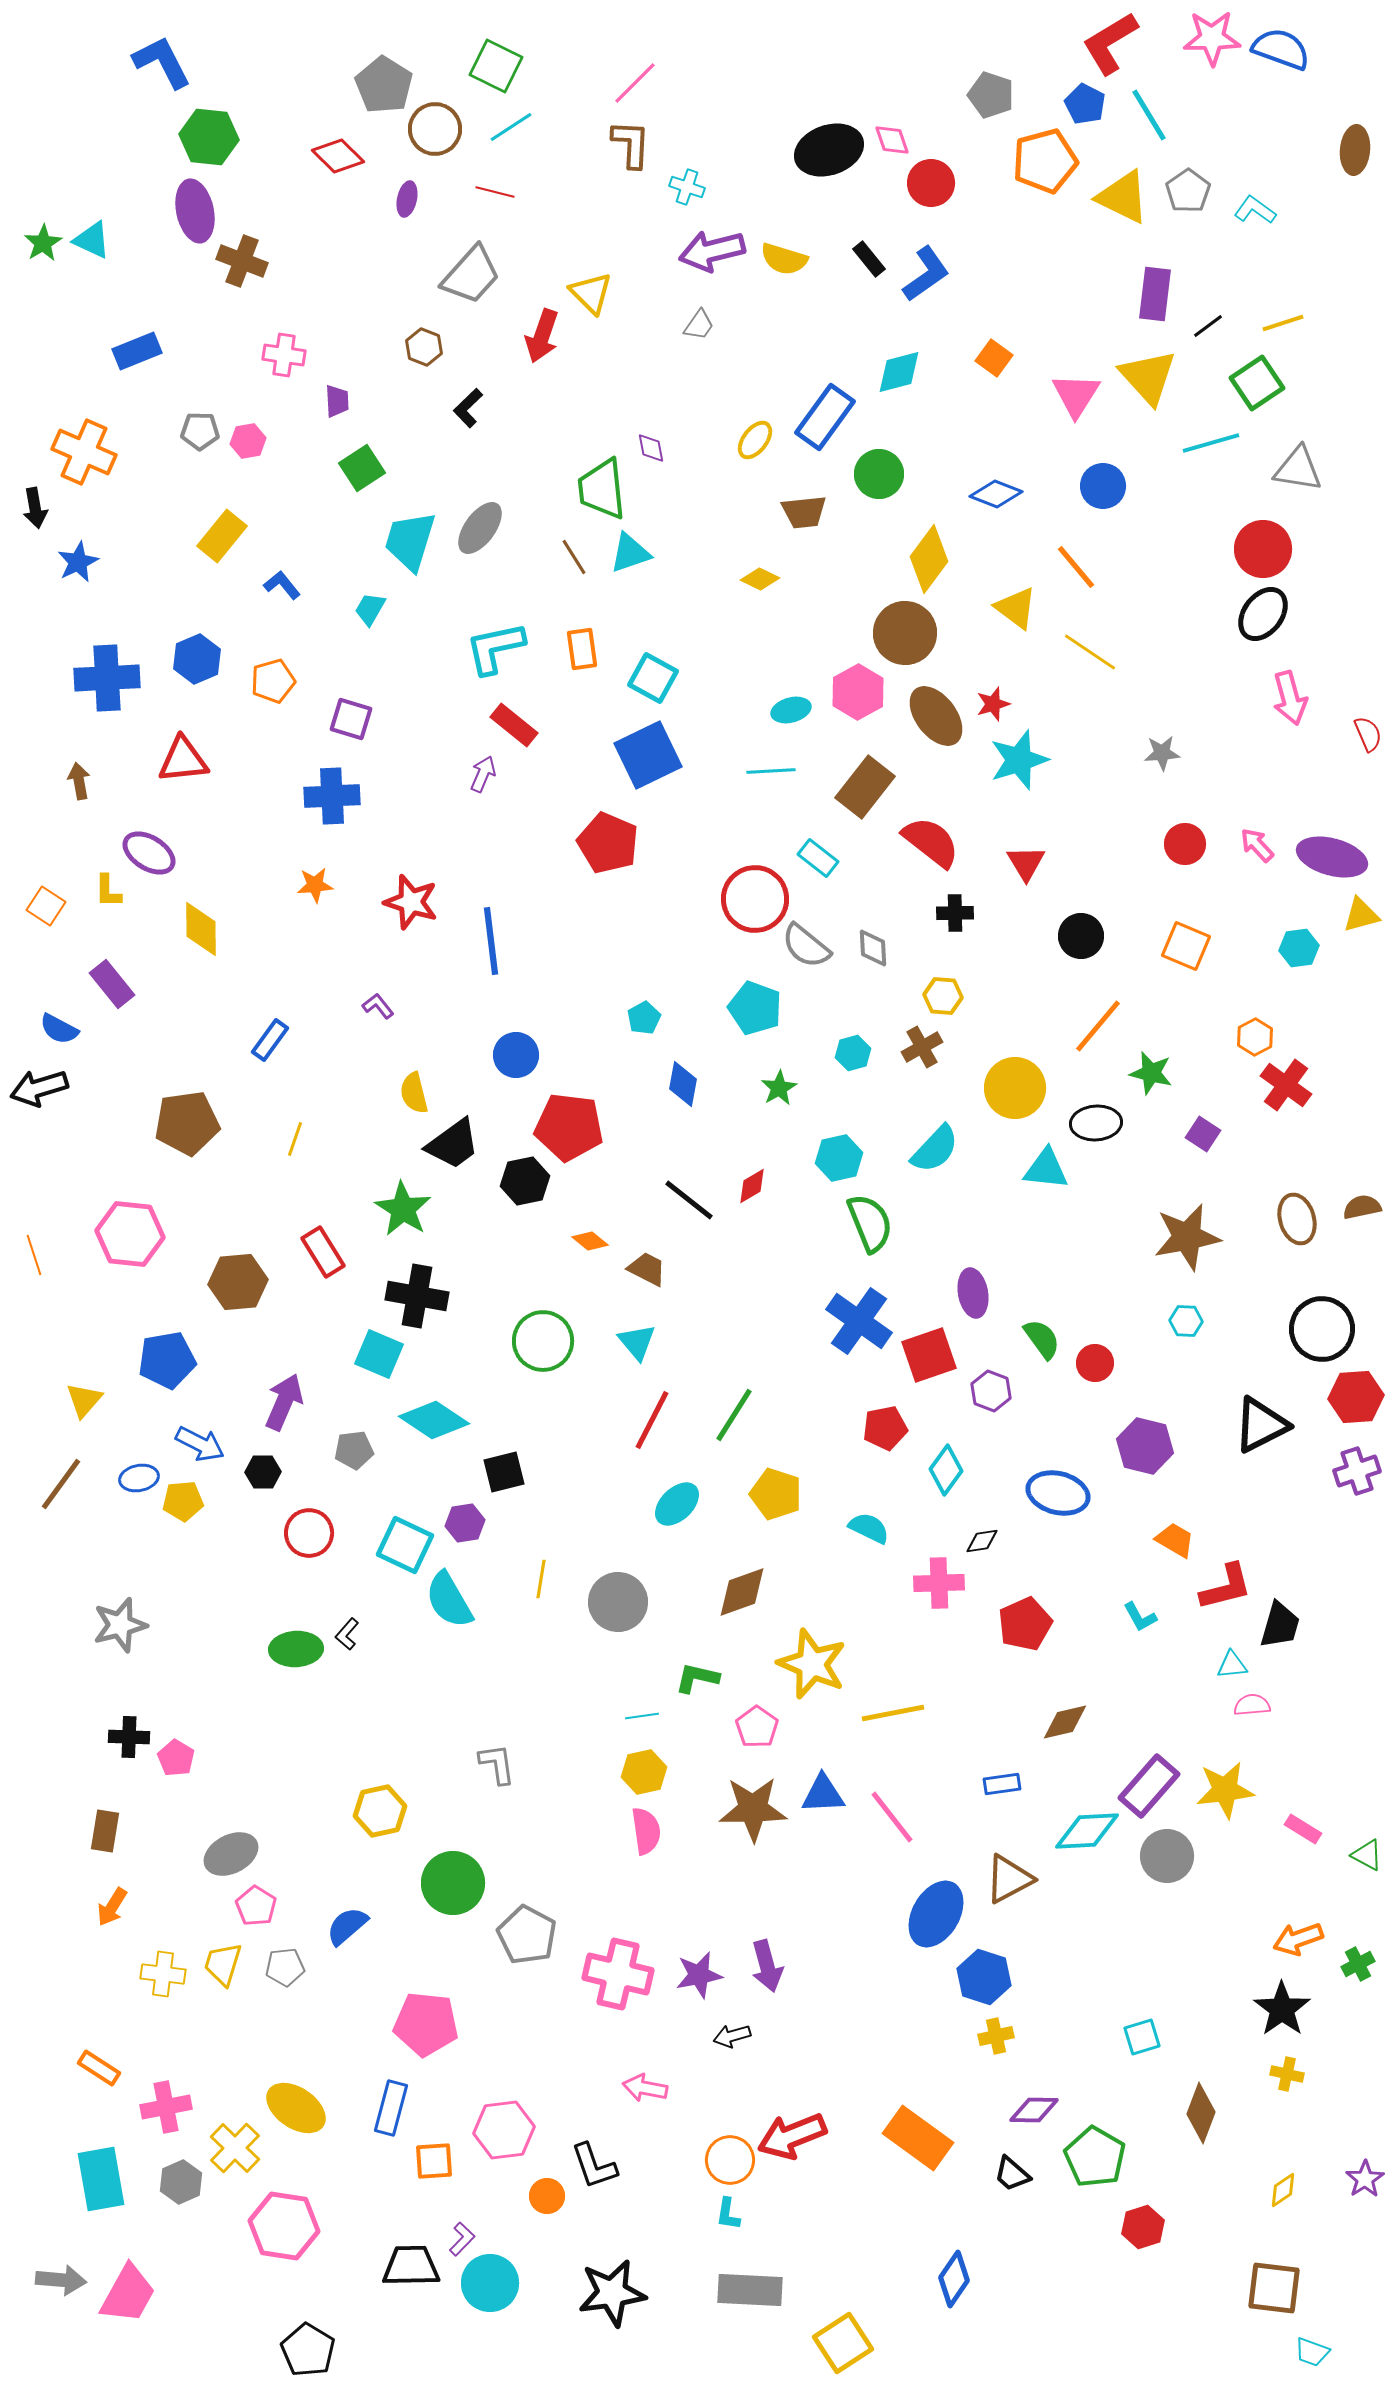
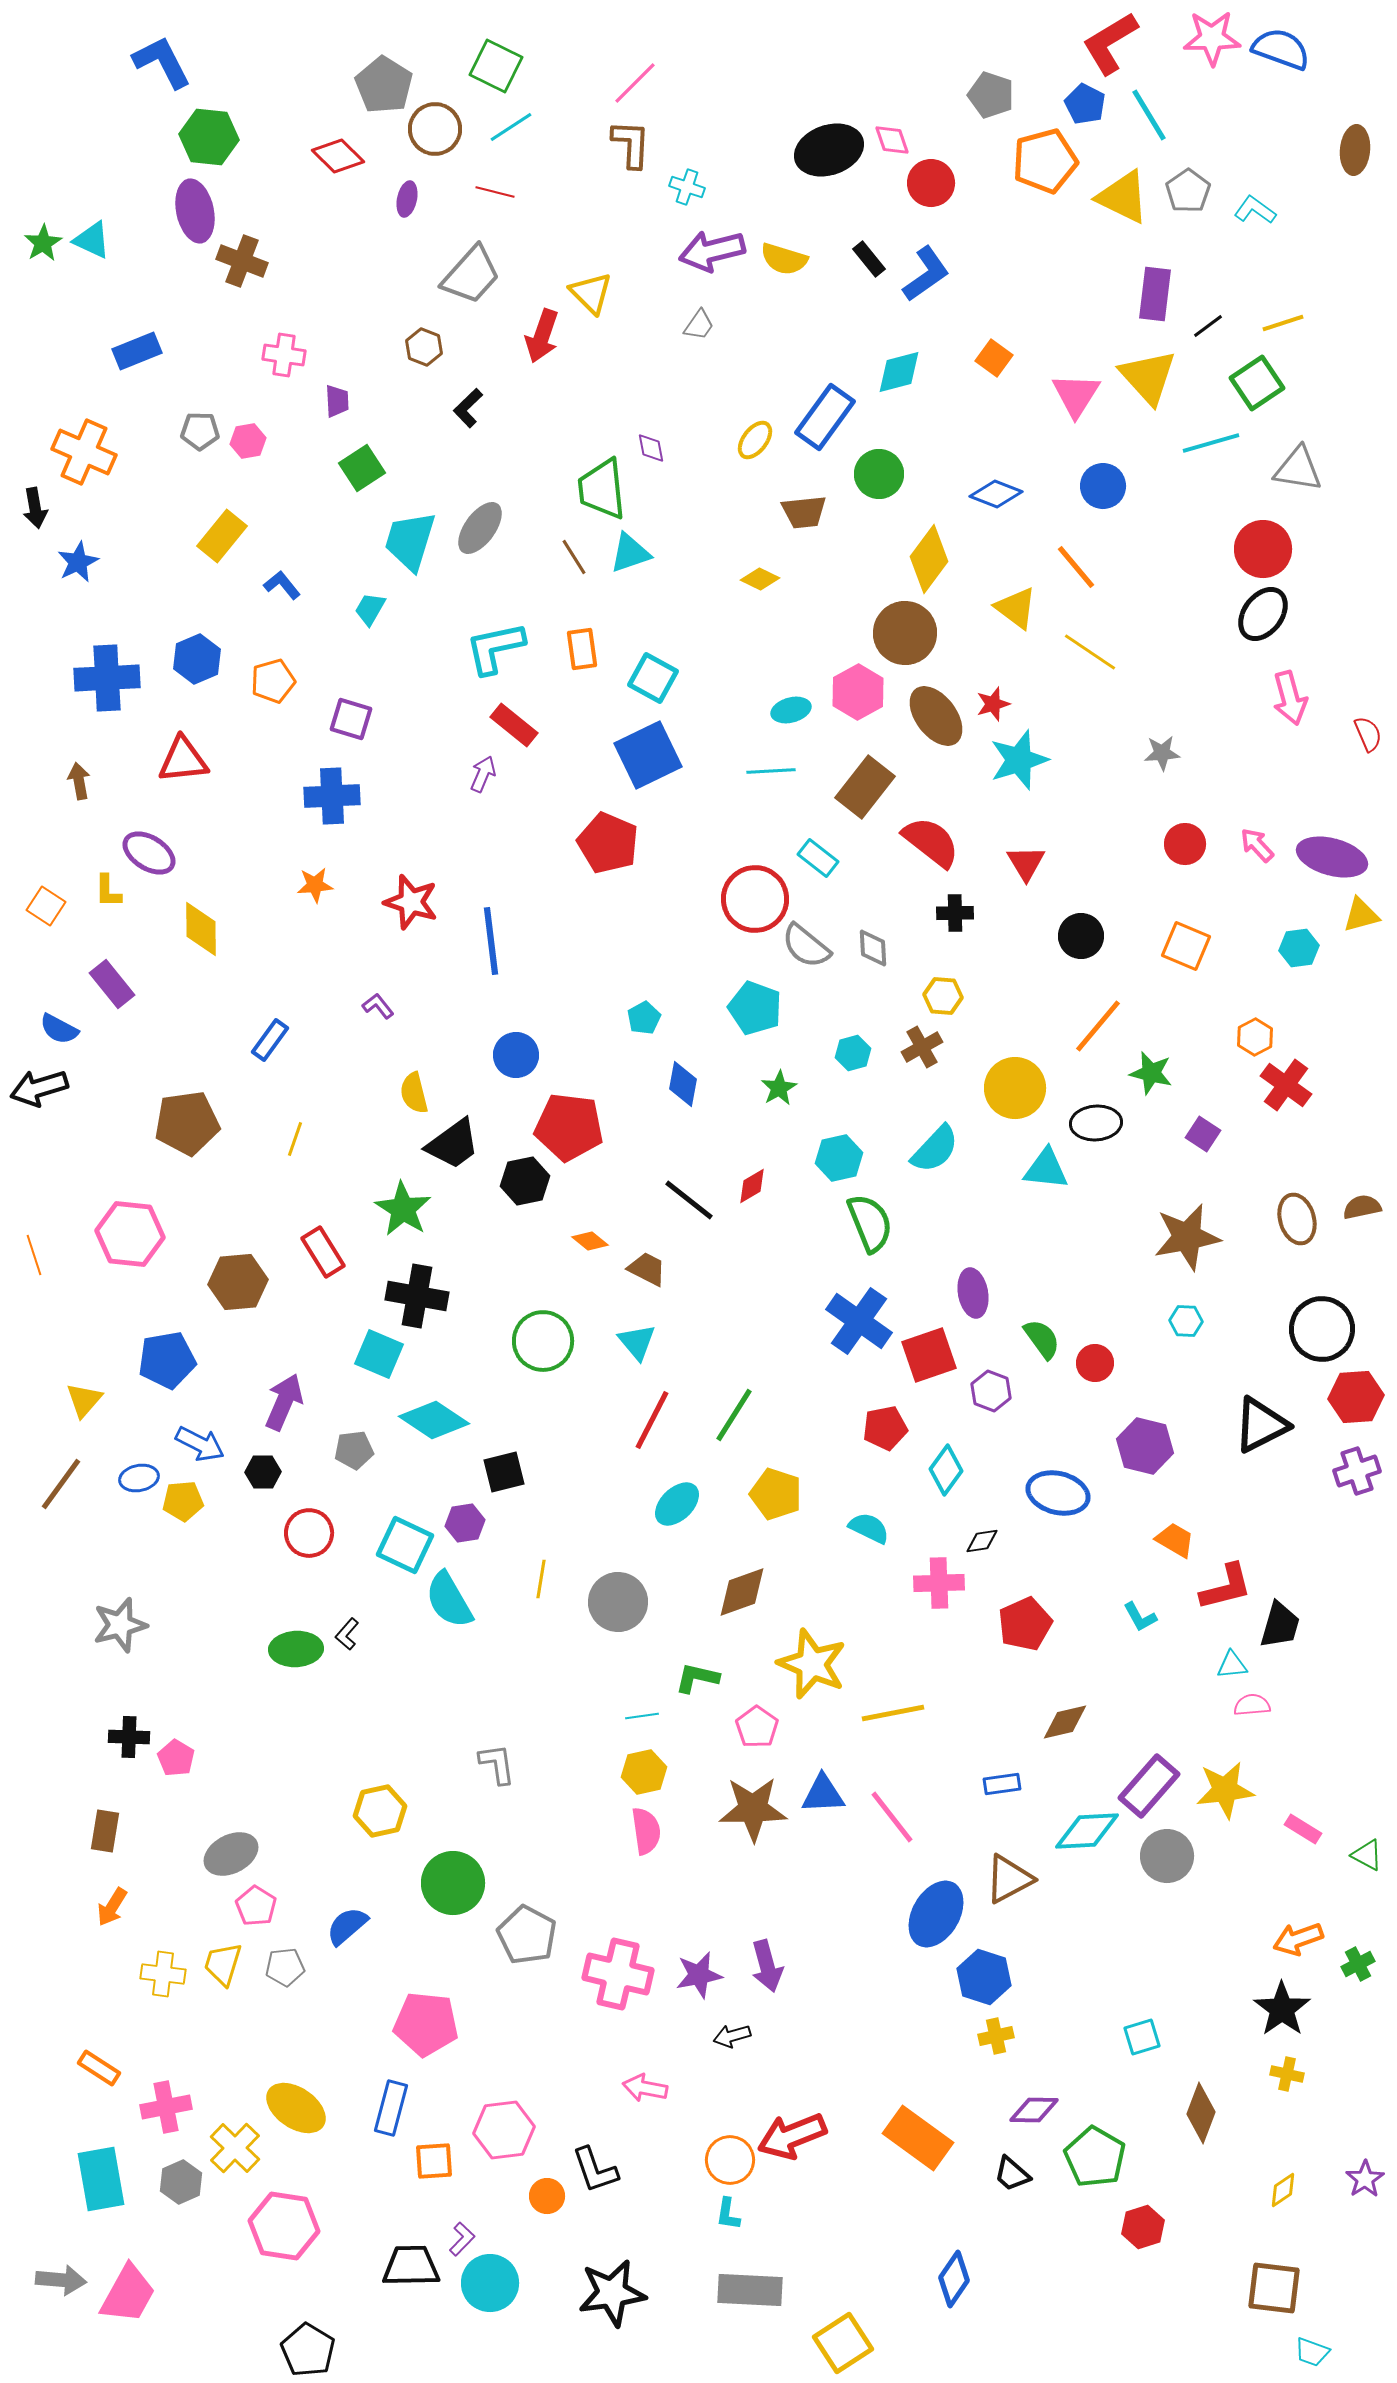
black L-shape at (594, 2166): moved 1 px right, 4 px down
